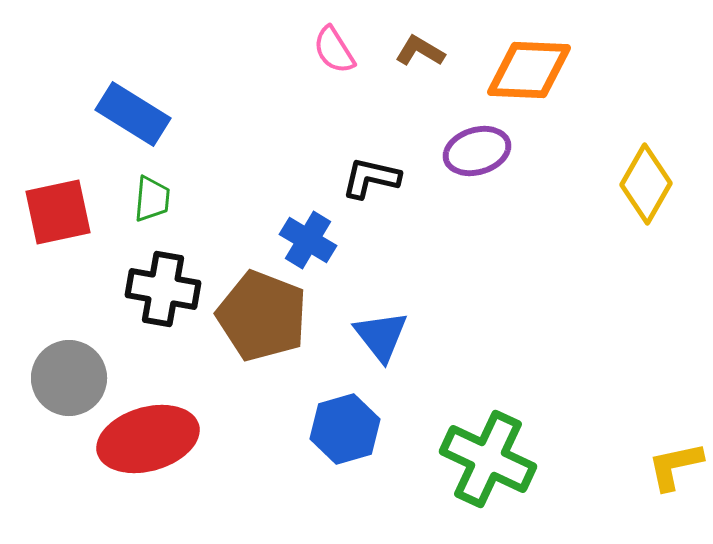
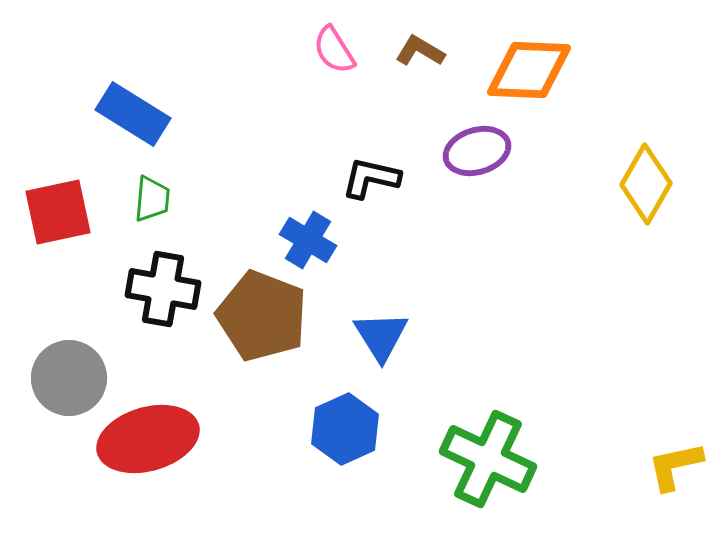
blue triangle: rotated 6 degrees clockwise
blue hexagon: rotated 8 degrees counterclockwise
